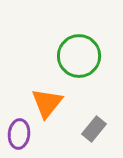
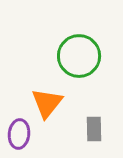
gray rectangle: rotated 40 degrees counterclockwise
